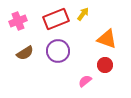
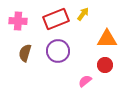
pink cross: rotated 24 degrees clockwise
orange triangle: rotated 20 degrees counterclockwise
brown semicircle: rotated 138 degrees clockwise
